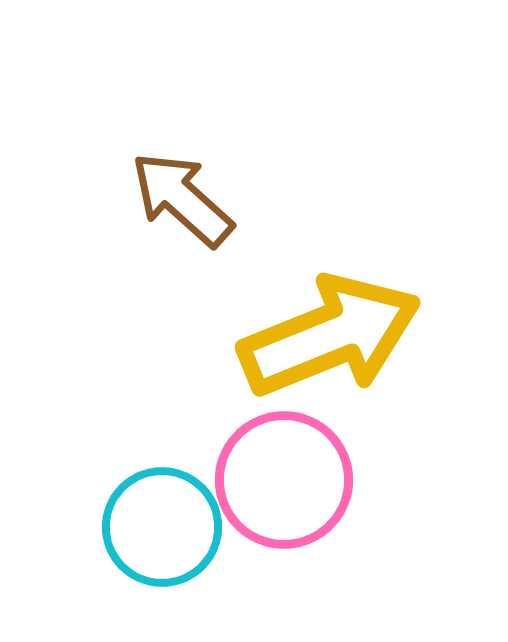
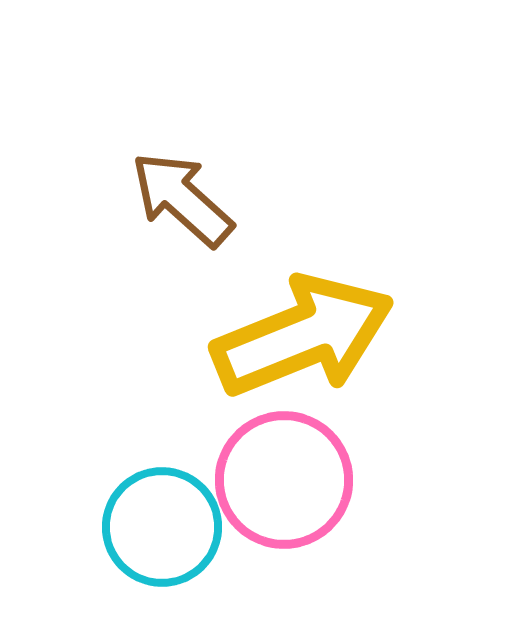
yellow arrow: moved 27 px left
